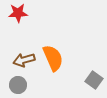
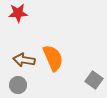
brown arrow: rotated 25 degrees clockwise
